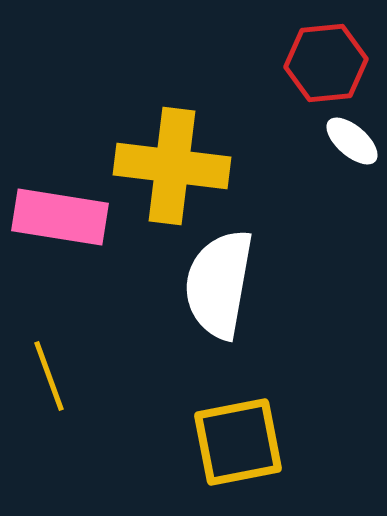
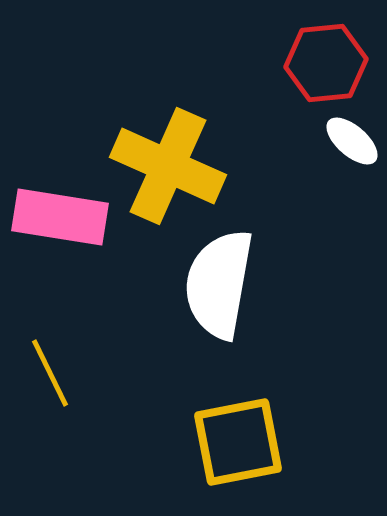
yellow cross: moved 4 px left; rotated 17 degrees clockwise
yellow line: moved 1 px right, 3 px up; rotated 6 degrees counterclockwise
